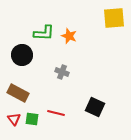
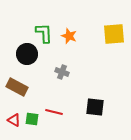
yellow square: moved 16 px down
green L-shape: rotated 95 degrees counterclockwise
black circle: moved 5 px right, 1 px up
brown rectangle: moved 1 px left, 6 px up
black square: rotated 18 degrees counterclockwise
red line: moved 2 px left, 1 px up
red triangle: moved 1 px down; rotated 24 degrees counterclockwise
